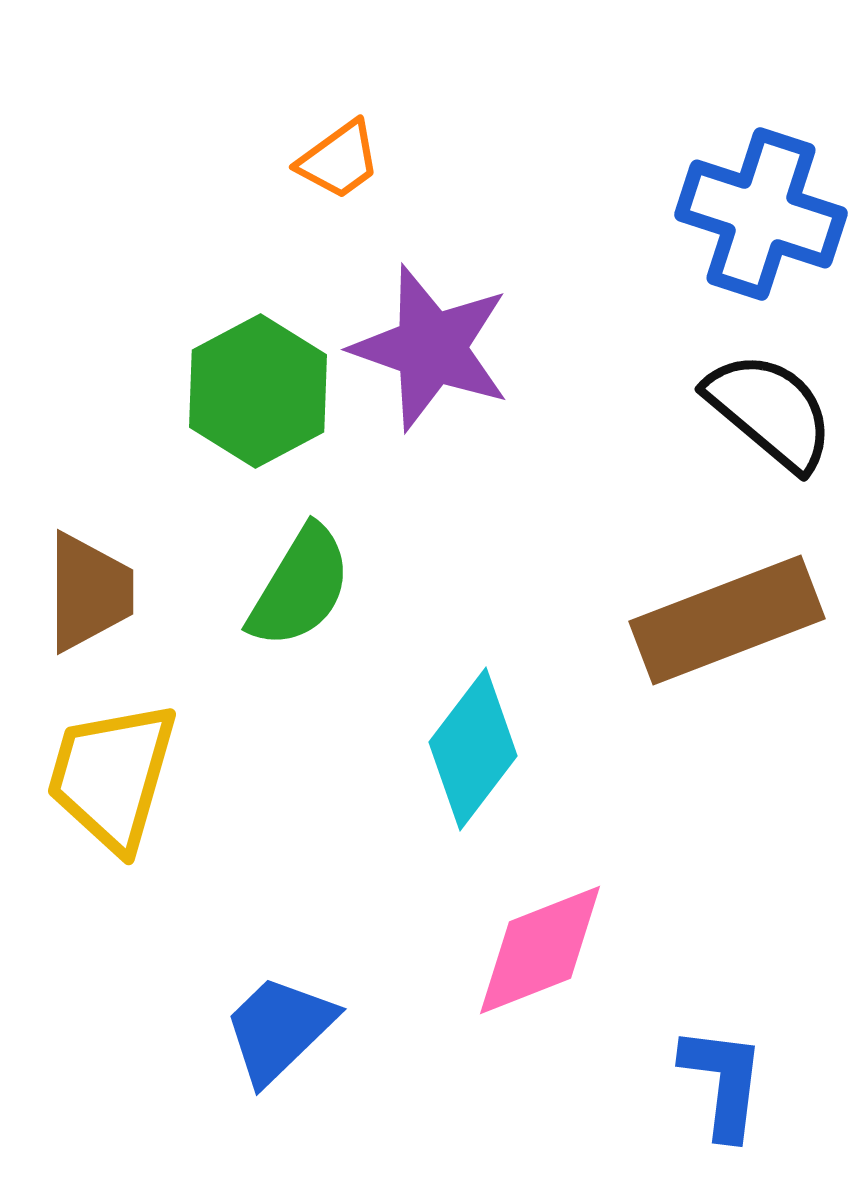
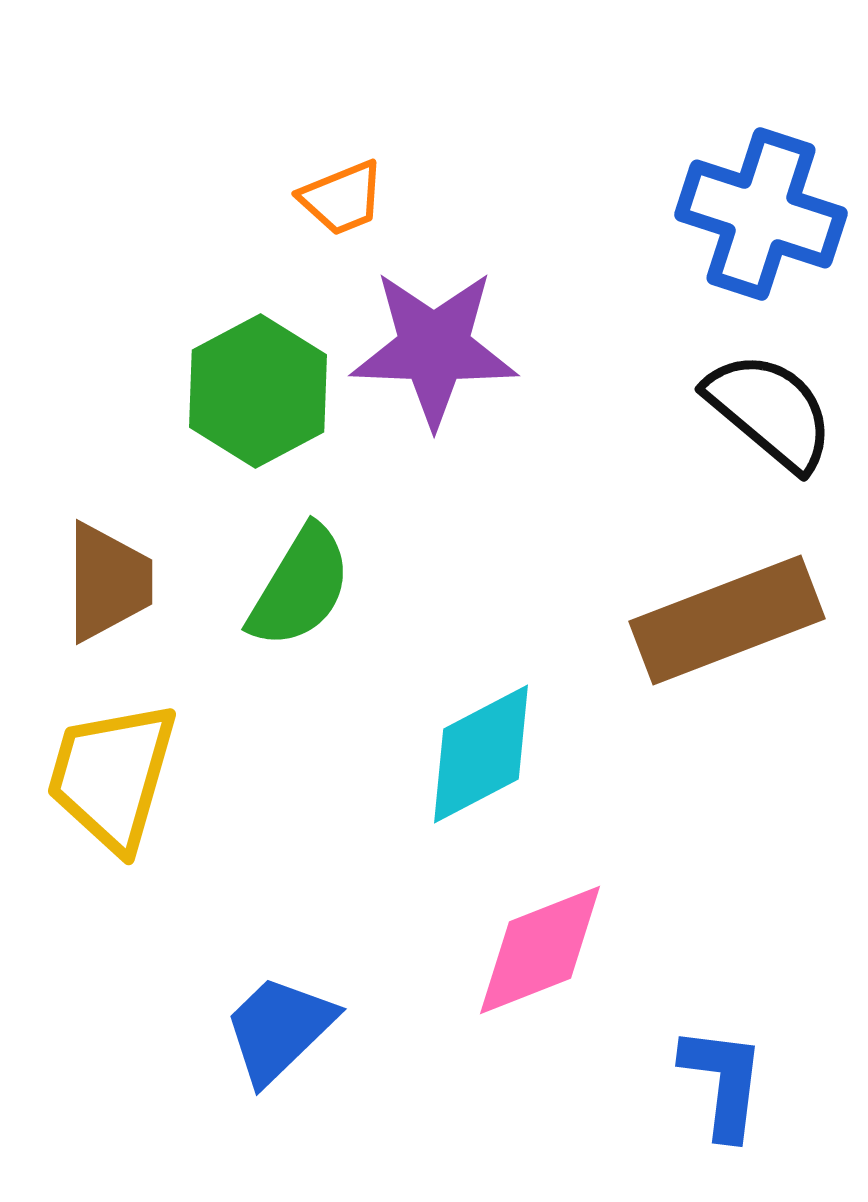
orange trapezoid: moved 3 px right, 38 px down; rotated 14 degrees clockwise
purple star: moved 3 px right; rotated 17 degrees counterclockwise
brown trapezoid: moved 19 px right, 10 px up
cyan diamond: moved 8 px right, 5 px down; rotated 25 degrees clockwise
